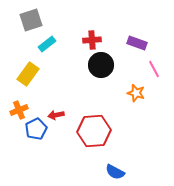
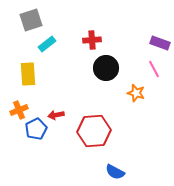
purple rectangle: moved 23 px right
black circle: moved 5 px right, 3 px down
yellow rectangle: rotated 40 degrees counterclockwise
